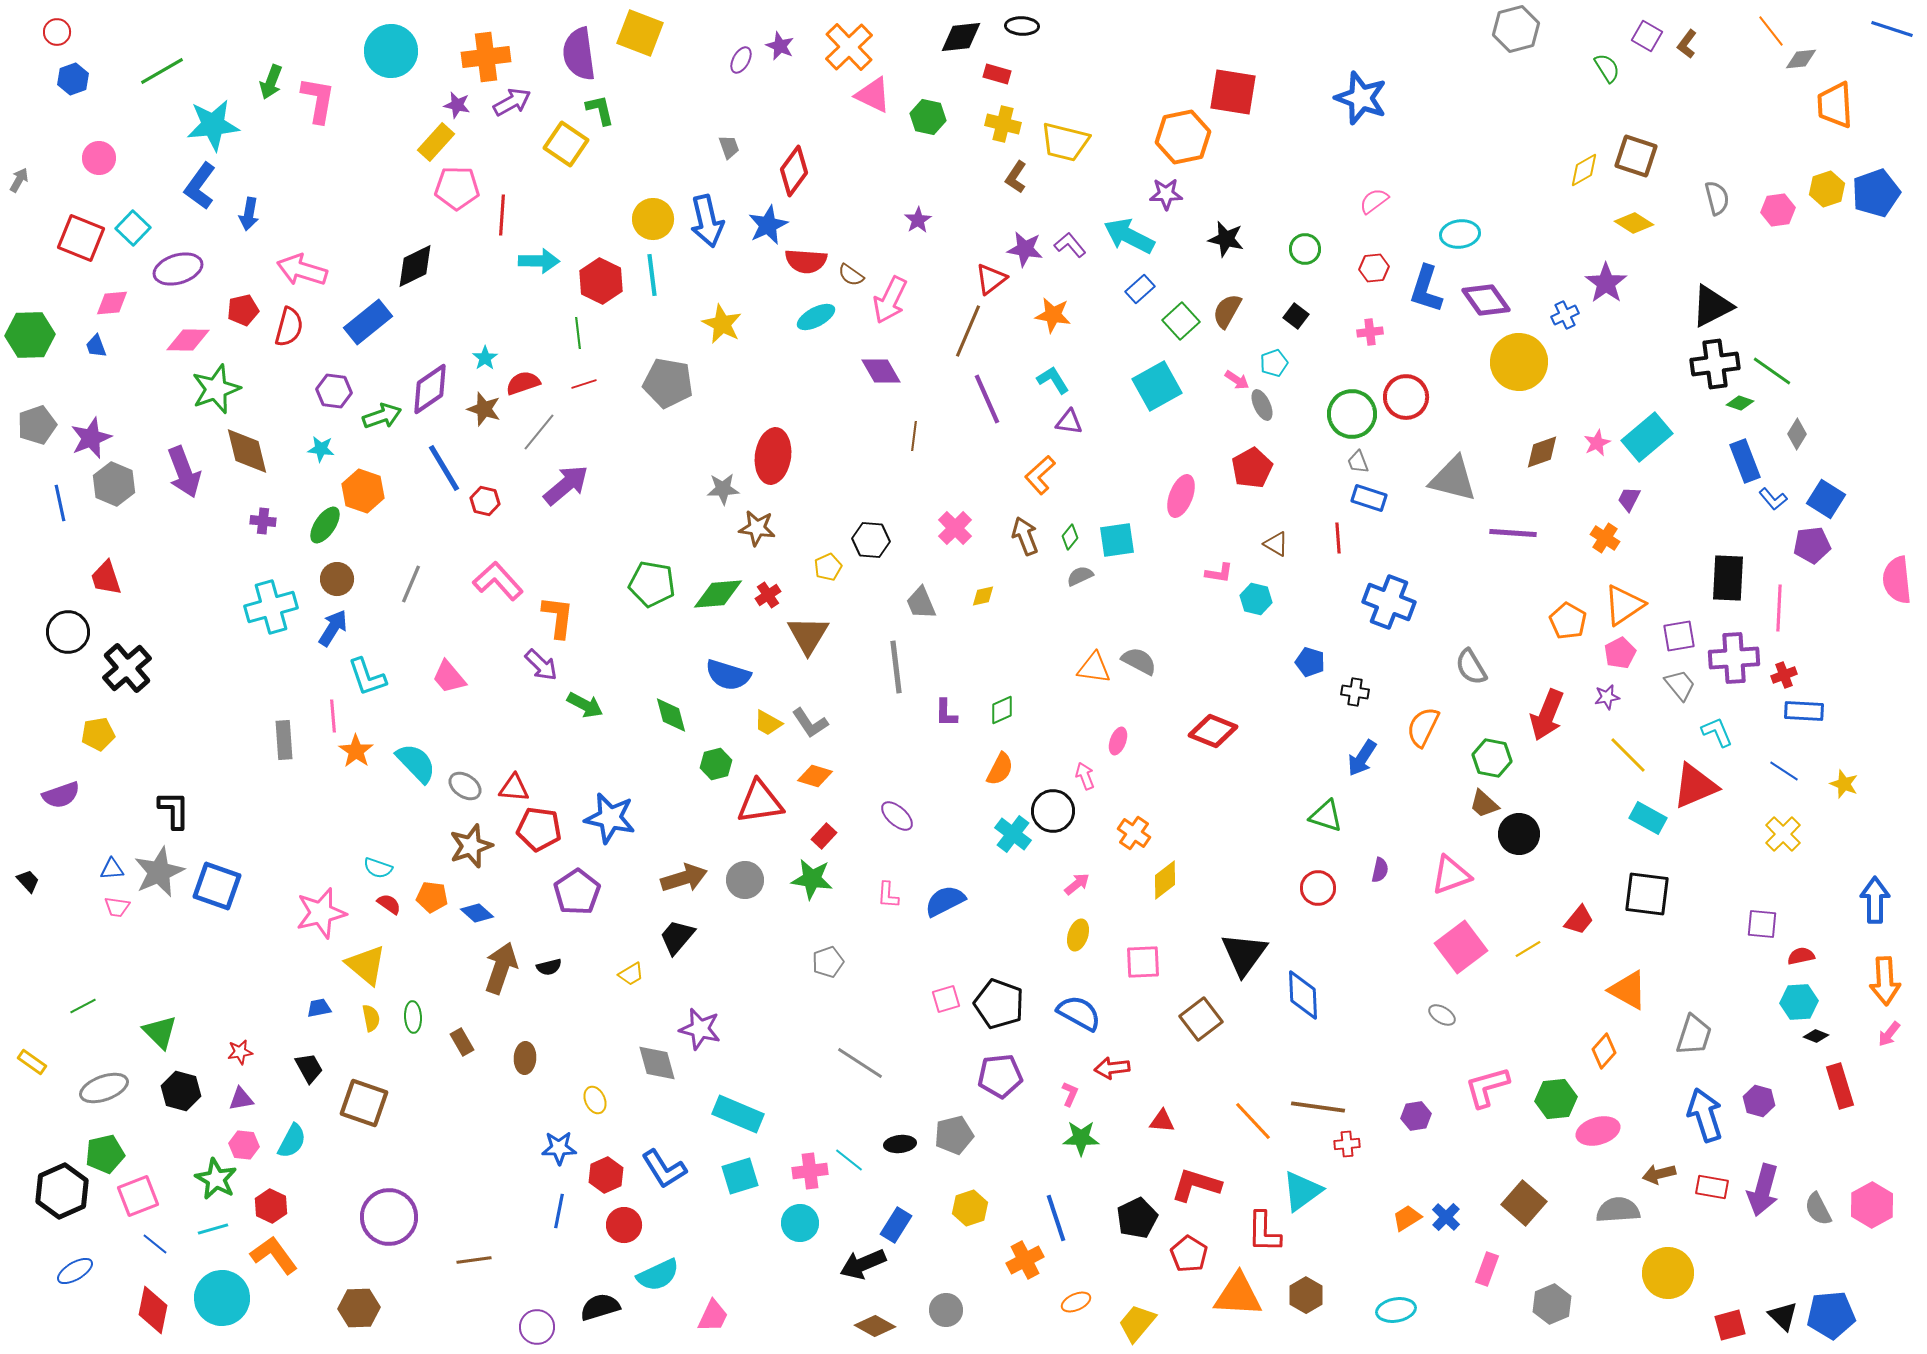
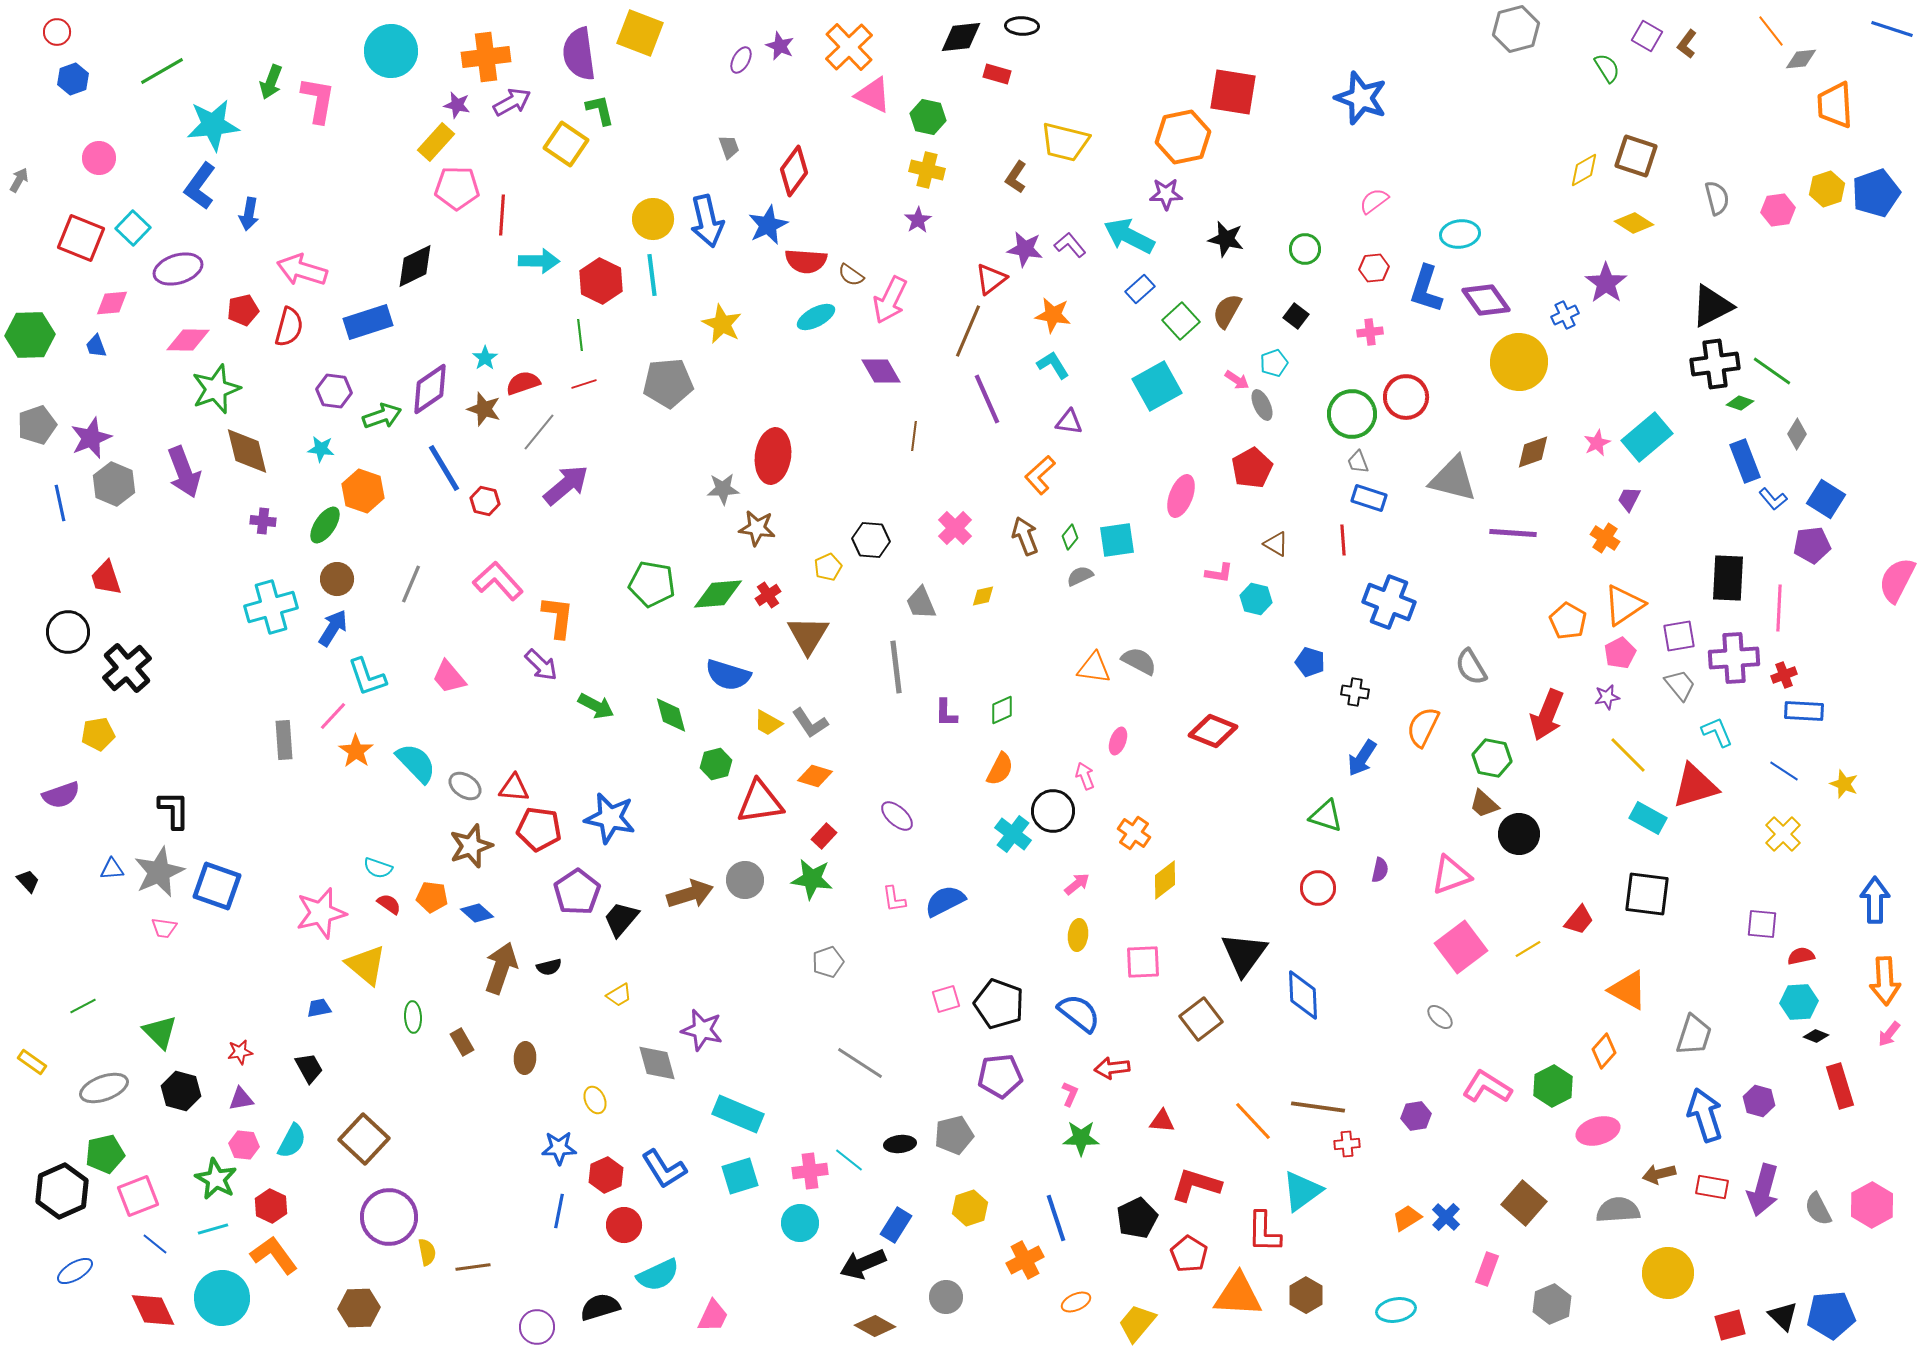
yellow cross at (1003, 124): moved 76 px left, 46 px down
blue rectangle at (368, 322): rotated 21 degrees clockwise
green line at (578, 333): moved 2 px right, 2 px down
cyan L-shape at (1053, 380): moved 15 px up
gray pentagon at (668, 383): rotated 15 degrees counterclockwise
brown diamond at (1542, 452): moved 9 px left
red line at (1338, 538): moved 5 px right, 2 px down
pink semicircle at (1897, 580): rotated 33 degrees clockwise
green arrow at (585, 705): moved 11 px right, 1 px down
pink line at (333, 716): rotated 48 degrees clockwise
red triangle at (1695, 786): rotated 6 degrees clockwise
brown arrow at (684, 878): moved 6 px right, 16 px down
pink L-shape at (888, 895): moved 6 px right, 4 px down; rotated 12 degrees counterclockwise
pink trapezoid at (117, 907): moved 47 px right, 21 px down
yellow ellipse at (1078, 935): rotated 12 degrees counterclockwise
black trapezoid at (677, 937): moved 56 px left, 18 px up
yellow trapezoid at (631, 974): moved 12 px left, 21 px down
blue semicircle at (1079, 1013): rotated 9 degrees clockwise
gray ellipse at (1442, 1015): moved 2 px left, 2 px down; rotated 12 degrees clockwise
yellow semicircle at (371, 1018): moved 56 px right, 234 px down
purple star at (700, 1029): moved 2 px right, 1 px down
pink L-shape at (1487, 1087): rotated 48 degrees clockwise
green hexagon at (1556, 1099): moved 3 px left, 13 px up; rotated 21 degrees counterclockwise
brown square at (364, 1103): moved 36 px down; rotated 24 degrees clockwise
brown line at (474, 1260): moved 1 px left, 7 px down
red diamond at (153, 1310): rotated 36 degrees counterclockwise
gray circle at (946, 1310): moved 13 px up
